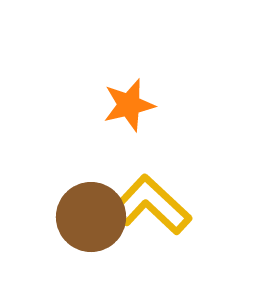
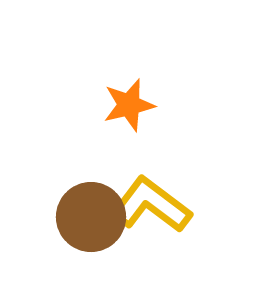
yellow L-shape: rotated 6 degrees counterclockwise
